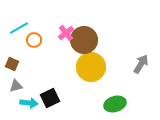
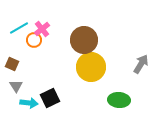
pink cross: moved 24 px left, 4 px up
gray triangle: rotated 48 degrees counterclockwise
green ellipse: moved 4 px right, 4 px up; rotated 20 degrees clockwise
